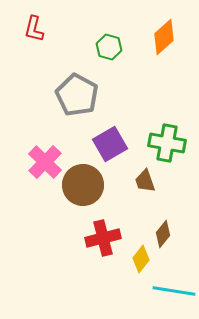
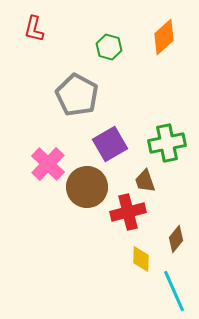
green cross: rotated 21 degrees counterclockwise
pink cross: moved 3 px right, 2 px down
brown circle: moved 4 px right, 2 px down
brown diamond: moved 13 px right, 5 px down
red cross: moved 25 px right, 26 px up
yellow diamond: rotated 36 degrees counterclockwise
cyan line: rotated 57 degrees clockwise
